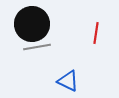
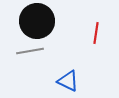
black circle: moved 5 px right, 3 px up
gray line: moved 7 px left, 4 px down
